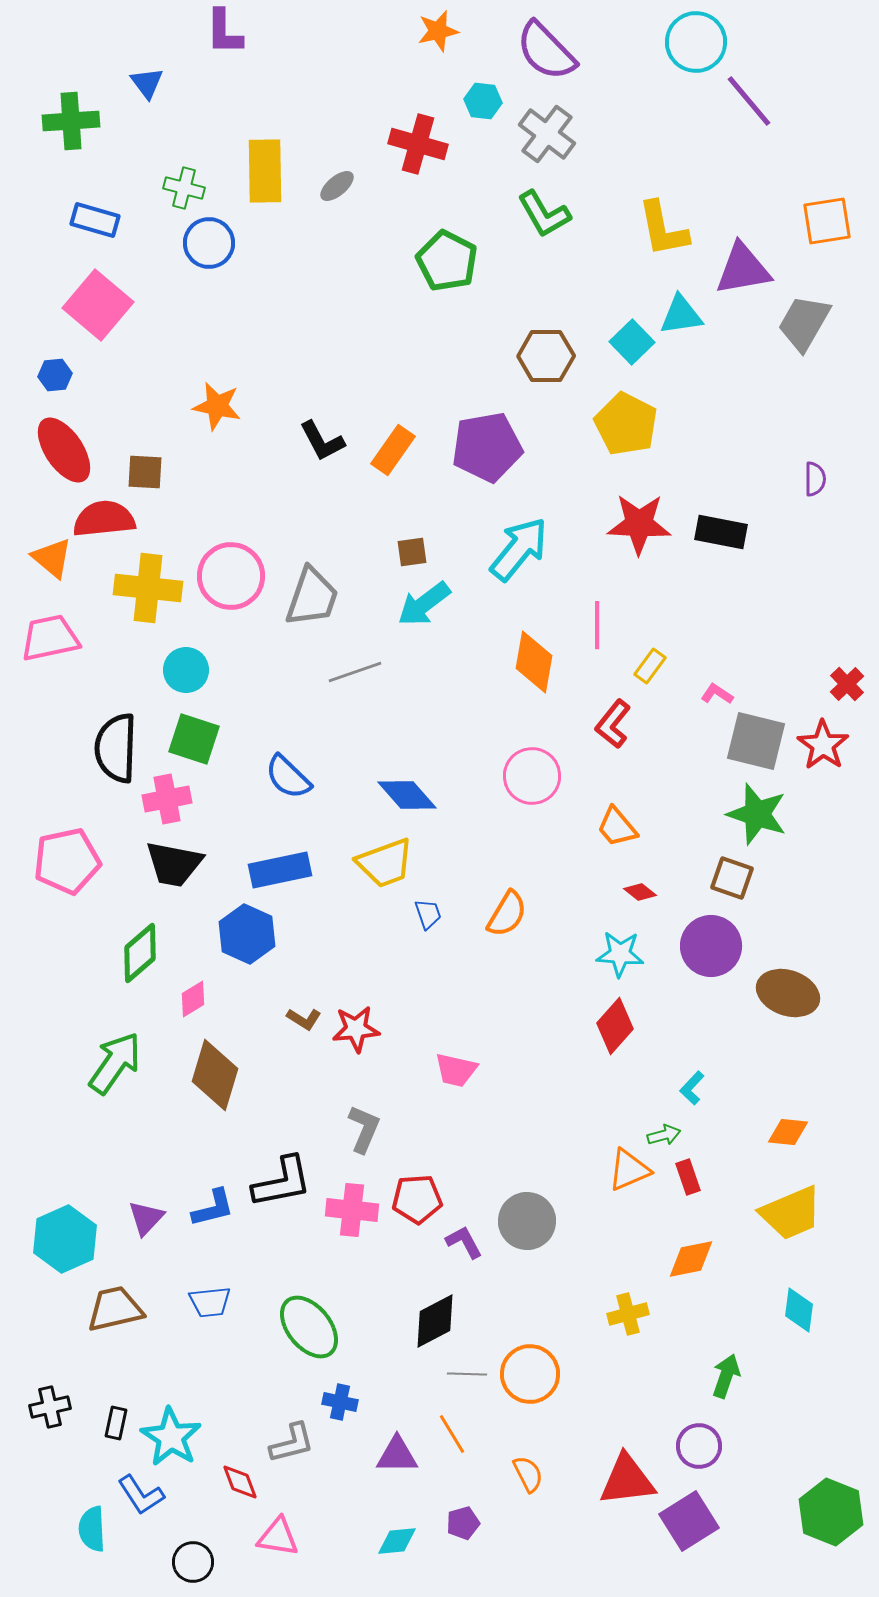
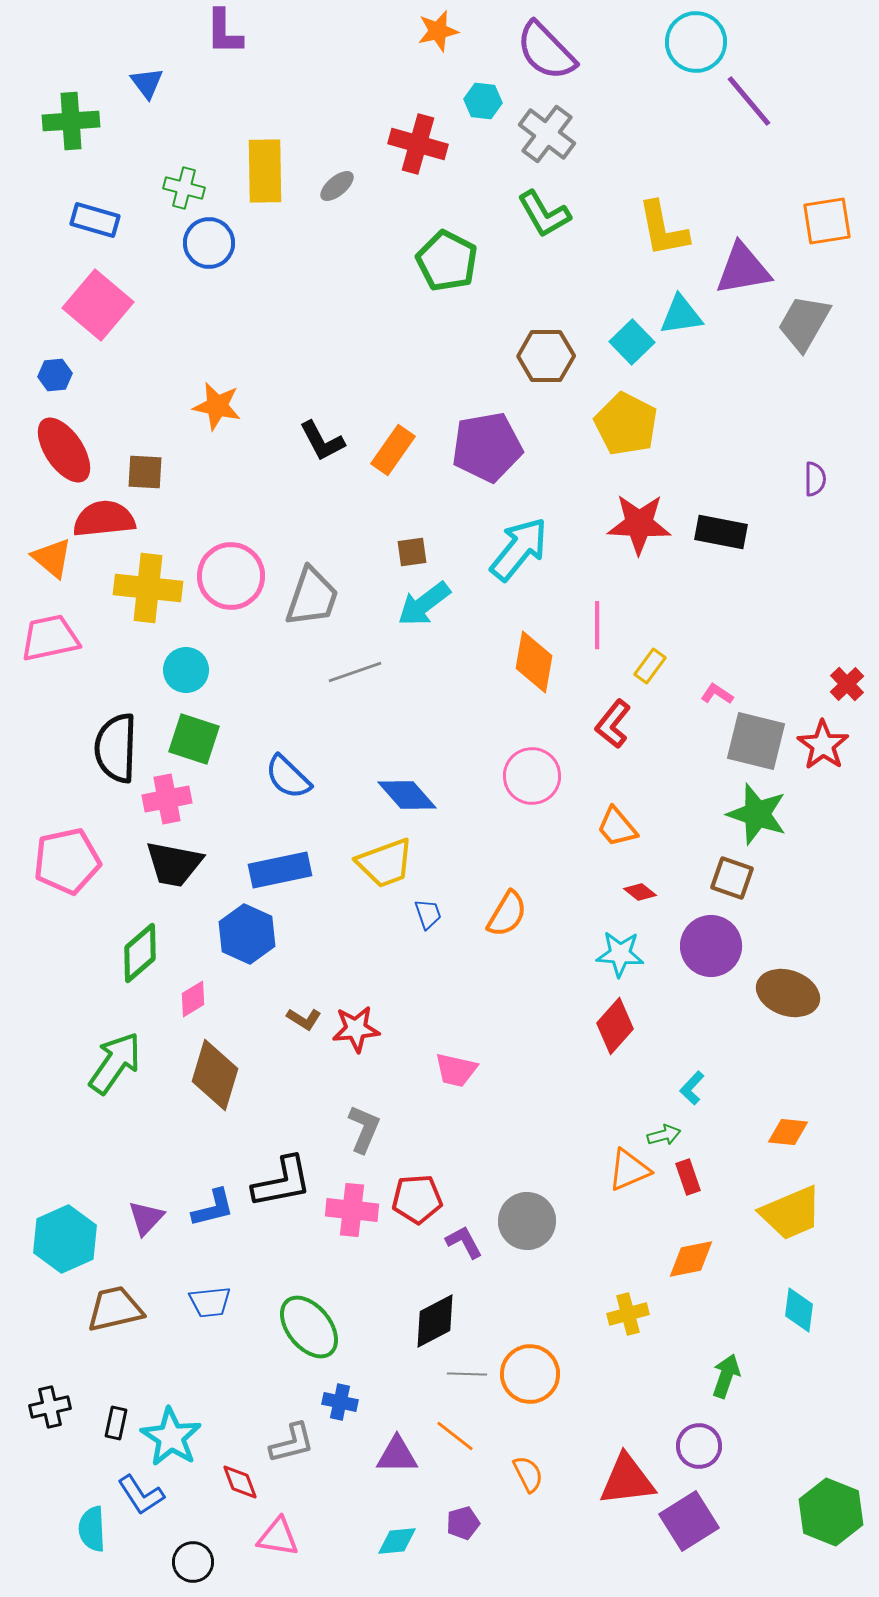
orange line at (452, 1434): moved 3 px right, 2 px down; rotated 21 degrees counterclockwise
